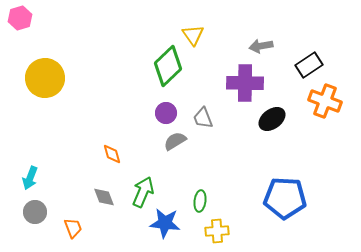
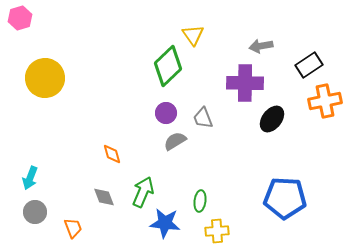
orange cross: rotated 32 degrees counterclockwise
black ellipse: rotated 16 degrees counterclockwise
